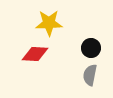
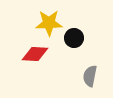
black circle: moved 17 px left, 10 px up
gray semicircle: moved 1 px down
